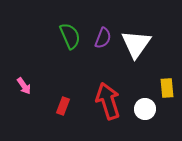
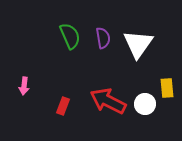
purple semicircle: rotated 30 degrees counterclockwise
white triangle: moved 2 px right
pink arrow: rotated 42 degrees clockwise
red arrow: rotated 45 degrees counterclockwise
white circle: moved 5 px up
